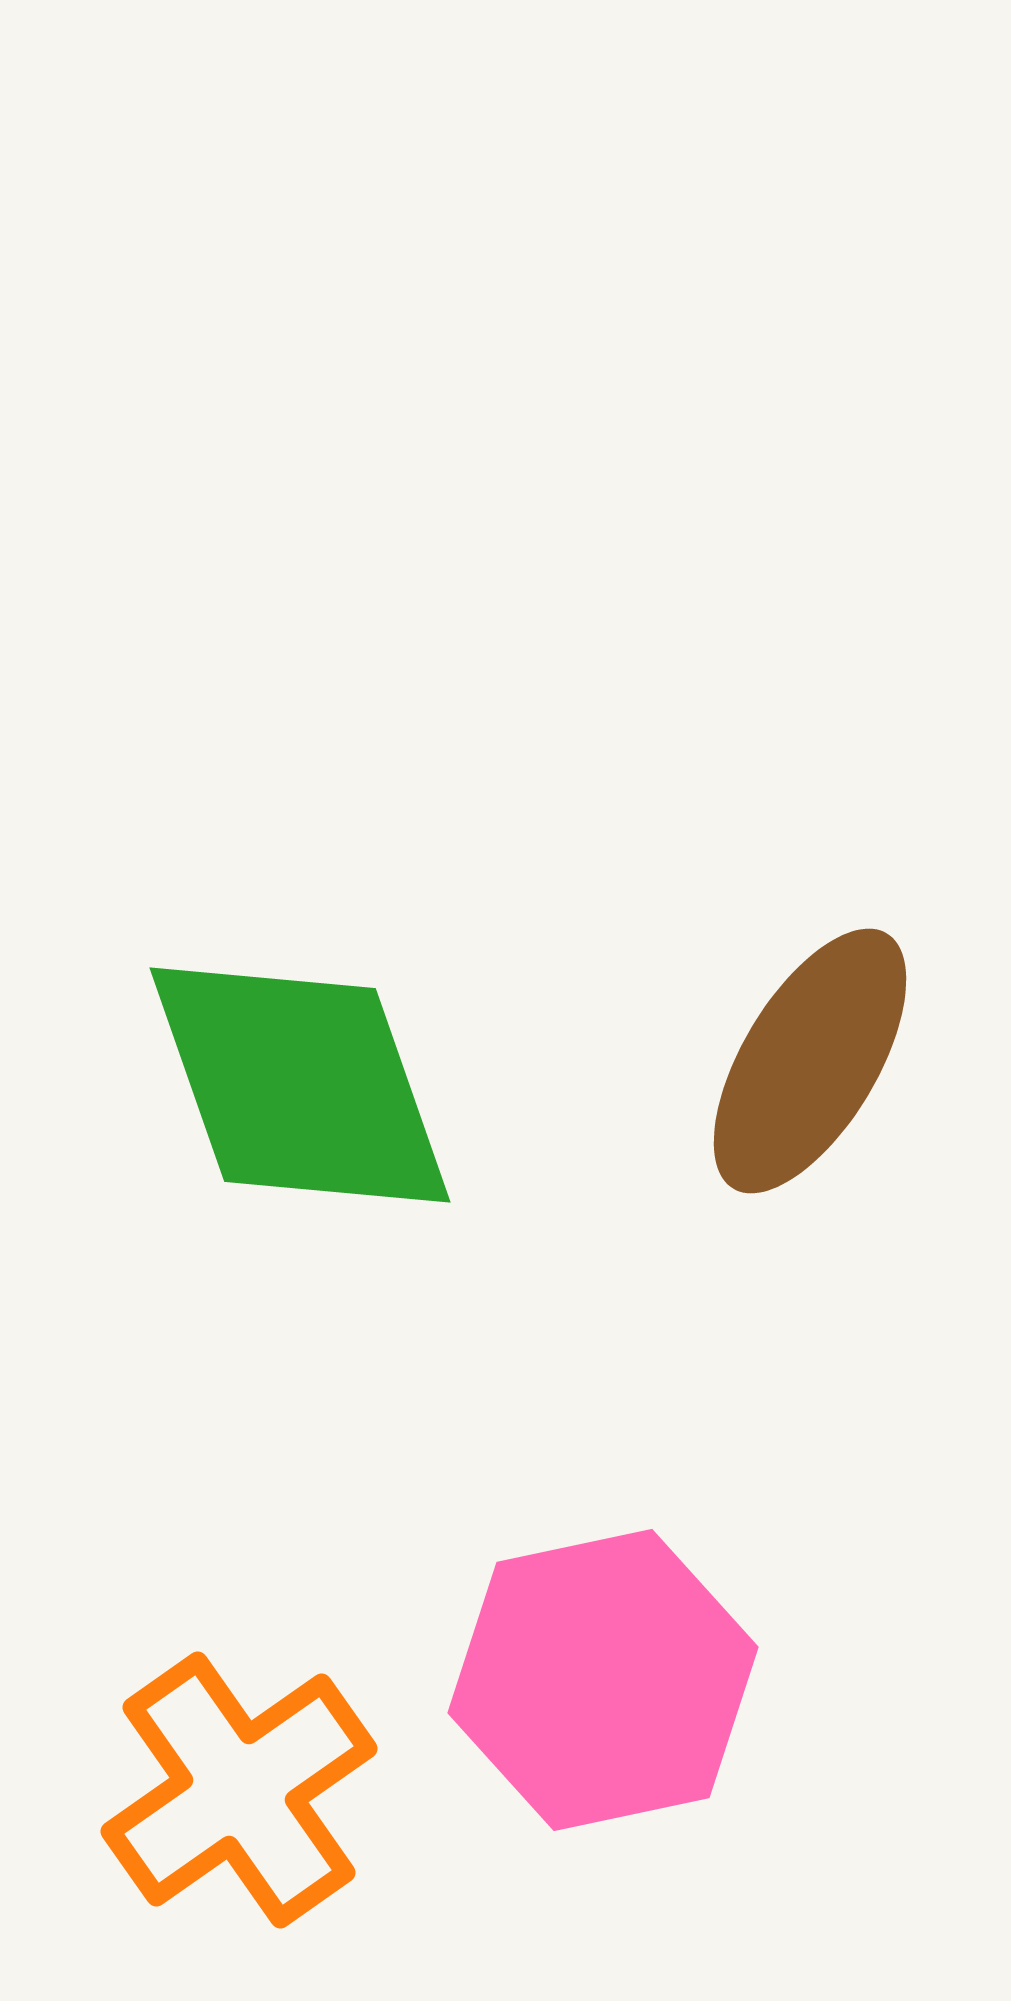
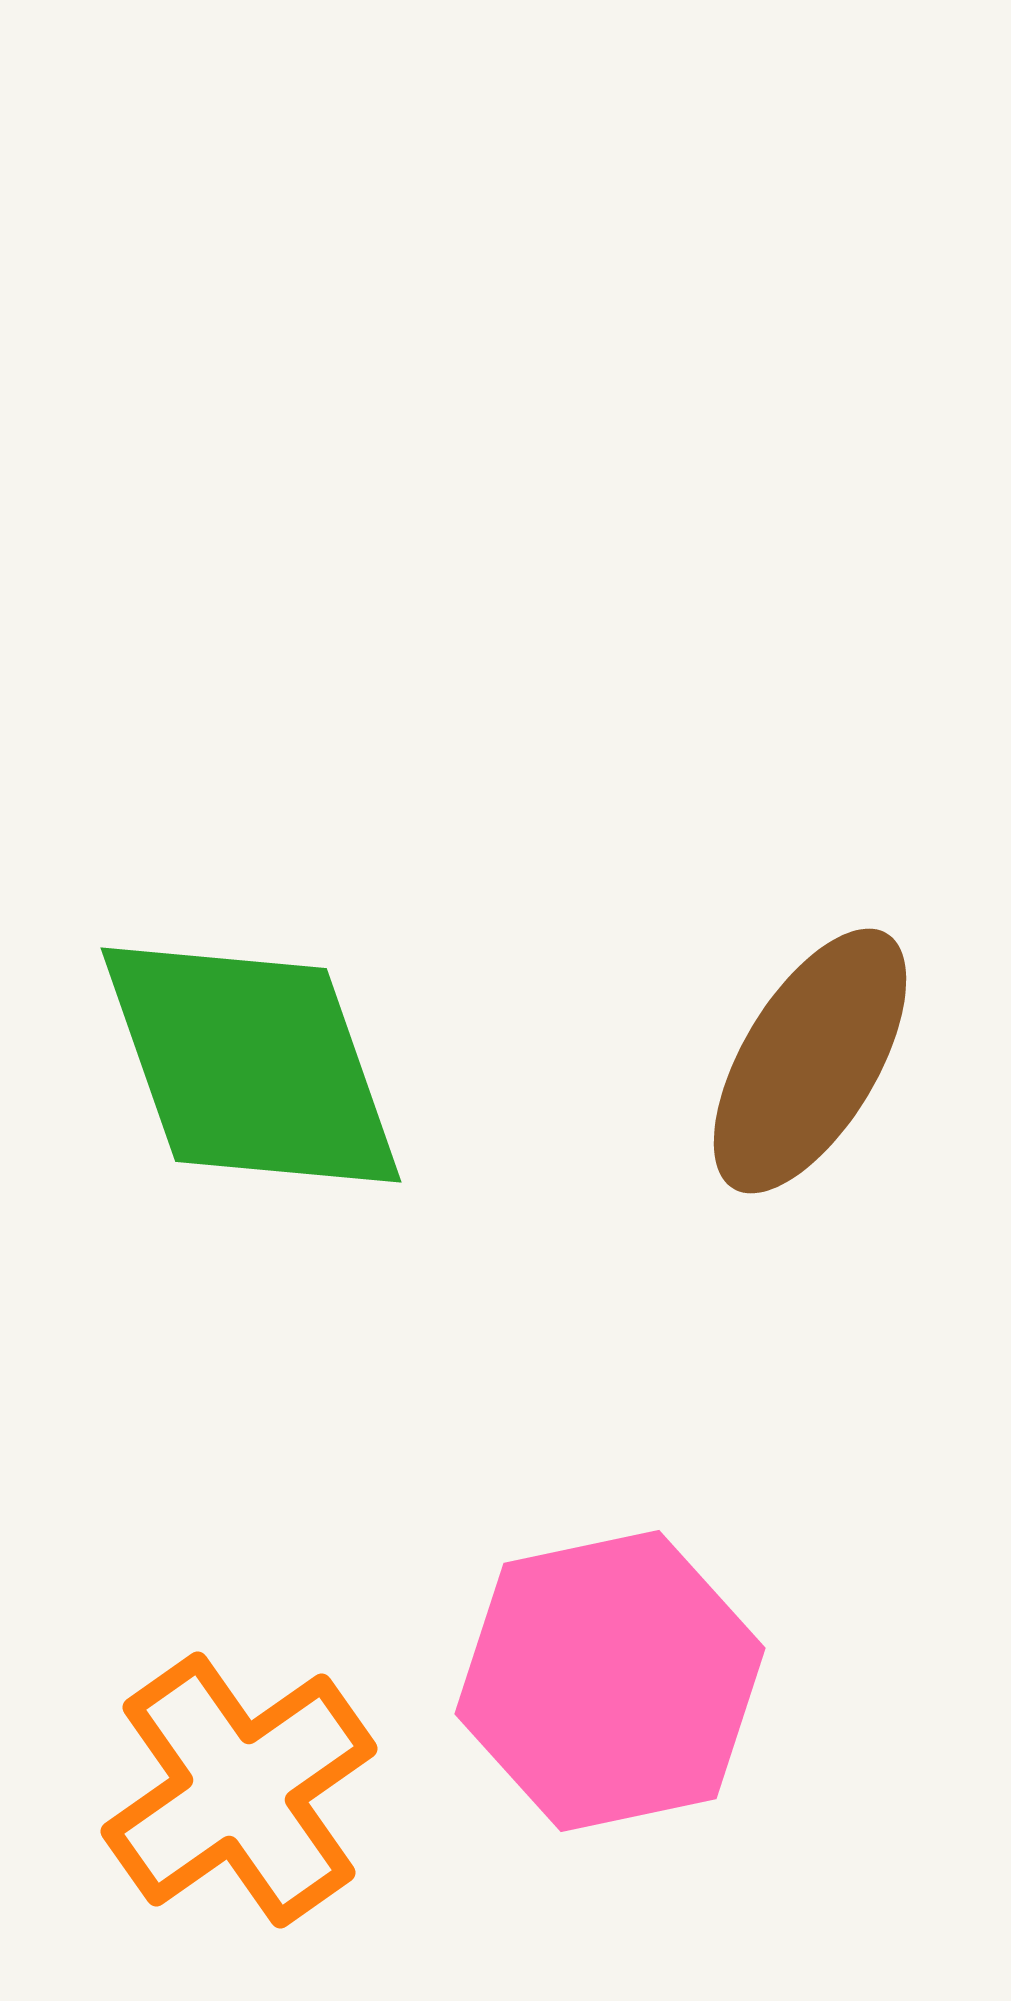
green diamond: moved 49 px left, 20 px up
pink hexagon: moved 7 px right, 1 px down
